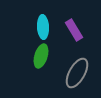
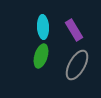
gray ellipse: moved 8 px up
